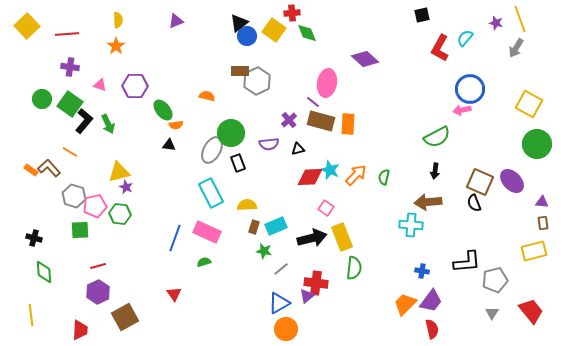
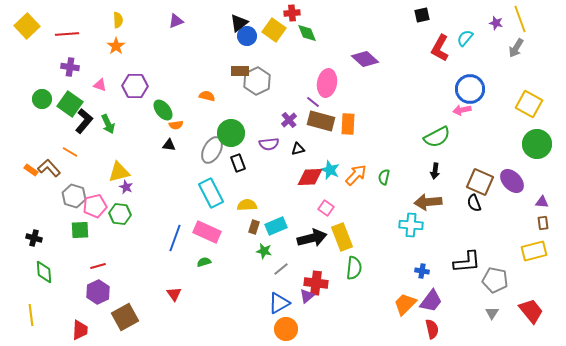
gray pentagon at (495, 280): rotated 25 degrees clockwise
